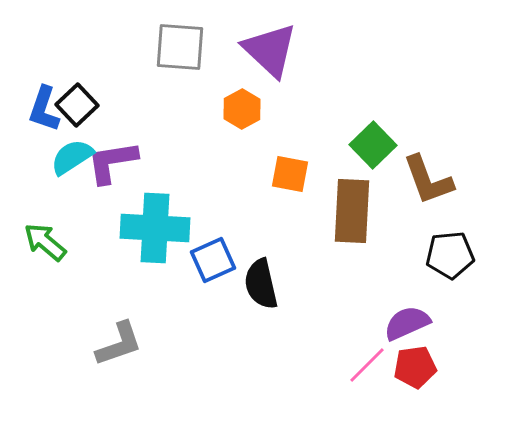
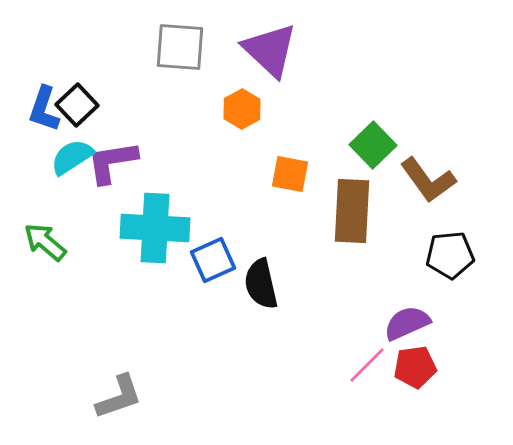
brown L-shape: rotated 16 degrees counterclockwise
gray L-shape: moved 53 px down
